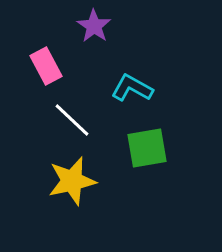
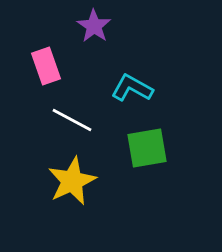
pink rectangle: rotated 9 degrees clockwise
white line: rotated 15 degrees counterclockwise
yellow star: rotated 12 degrees counterclockwise
